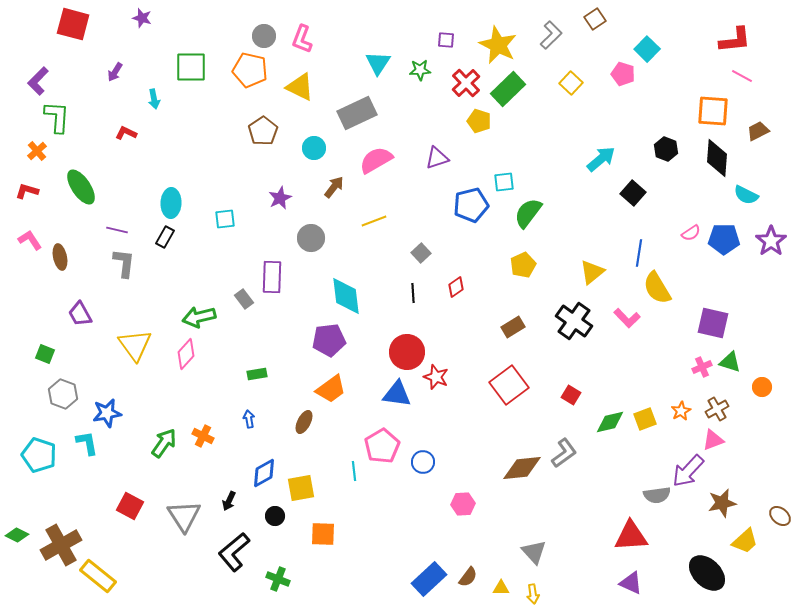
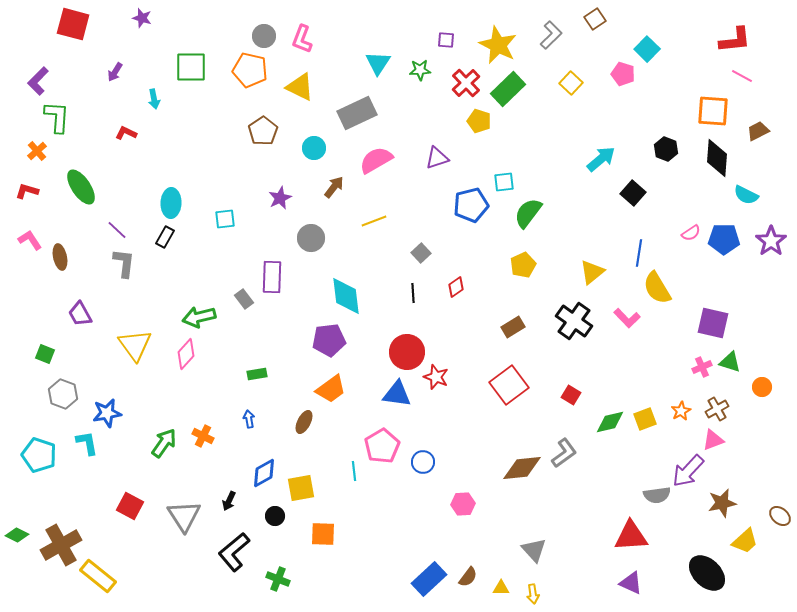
purple line at (117, 230): rotated 30 degrees clockwise
gray triangle at (534, 552): moved 2 px up
